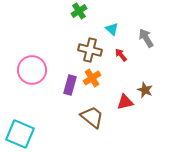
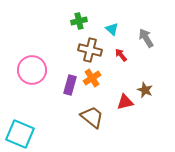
green cross: moved 10 px down; rotated 21 degrees clockwise
